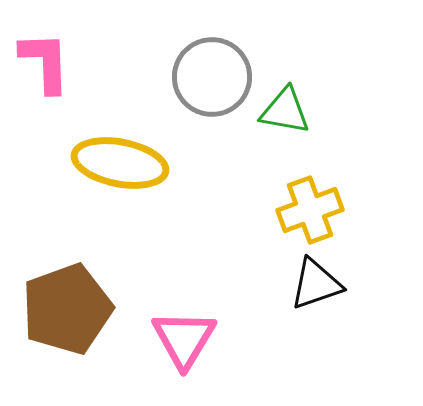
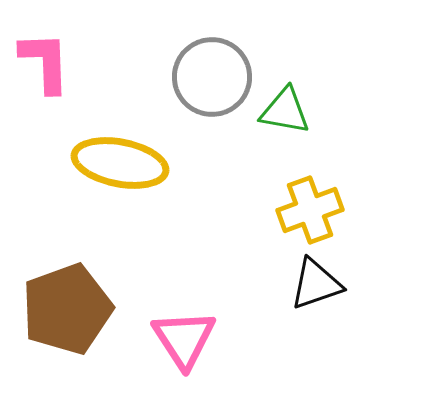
pink triangle: rotated 4 degrees counterclockwise
